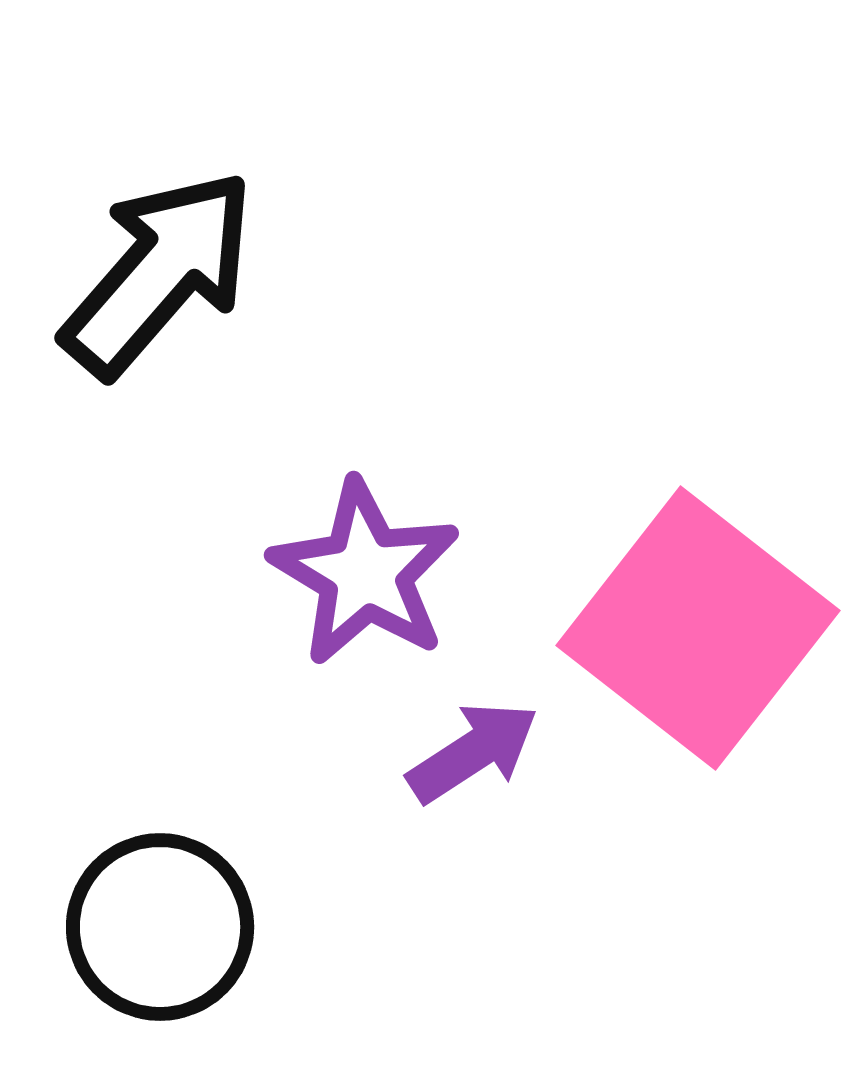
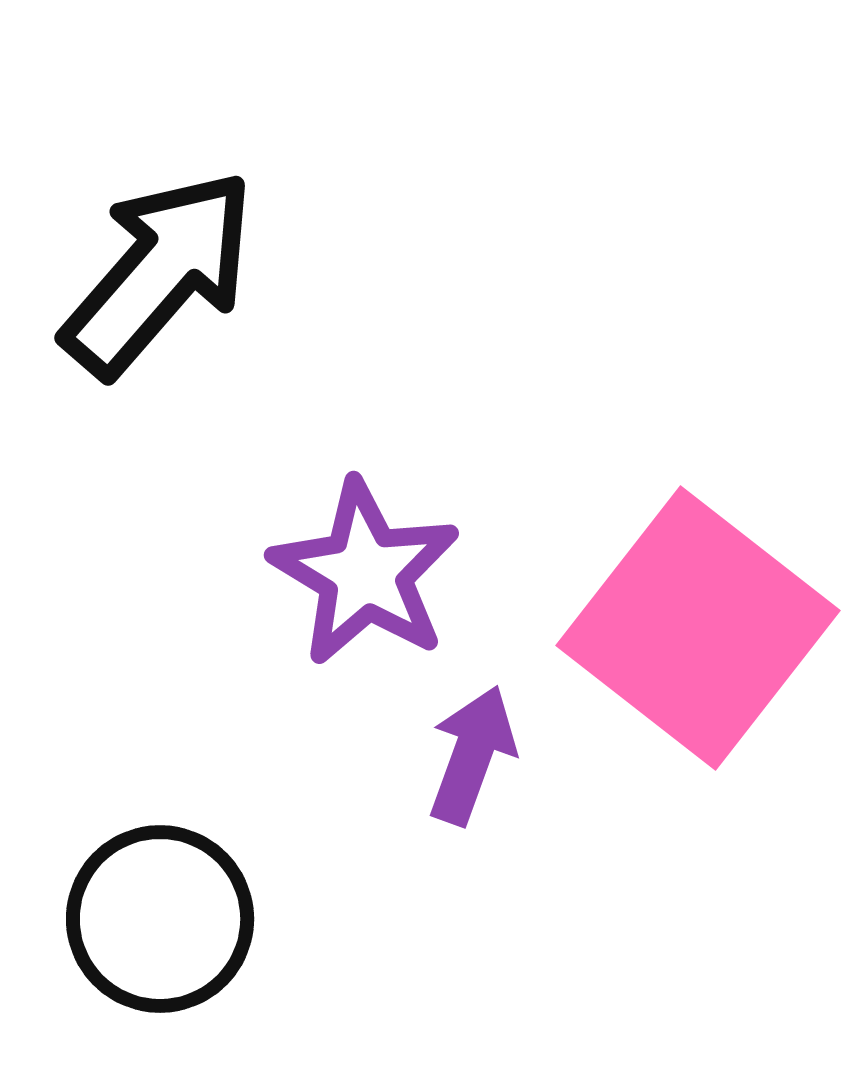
purple arrow: moved 1 px left, 3 px down; rotated 37 degrees counterclockwise
black circle: moved 8 px up
